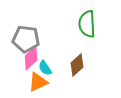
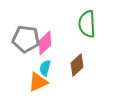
pink diamond: moved 14 px right, 15 px up
cyan semicircle: rotated 49 degrees clockwise
